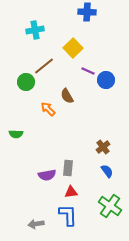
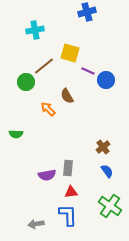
blue cross: rotated 18 degrees counterclockwise
yellow square: moved 3 px left, 5 px down; rotated 30 degrees counterclockwise
